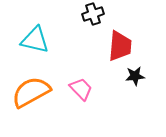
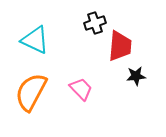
black cross: moved 2 px right, 9 px down
cyan triangle: rotated 12 degrees clockwise
black star: moved 1 px right
orange semicircle: rotated 33 degrees counterclockwise
